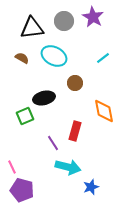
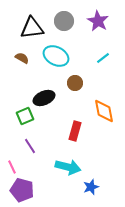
purple star: moved 5 px right, 4 px down
cyan ellipse: moved 2 px right
black ellipse: rotated 10 degrees counterclockwise
purple line: moved 23 px left, 3 px down
